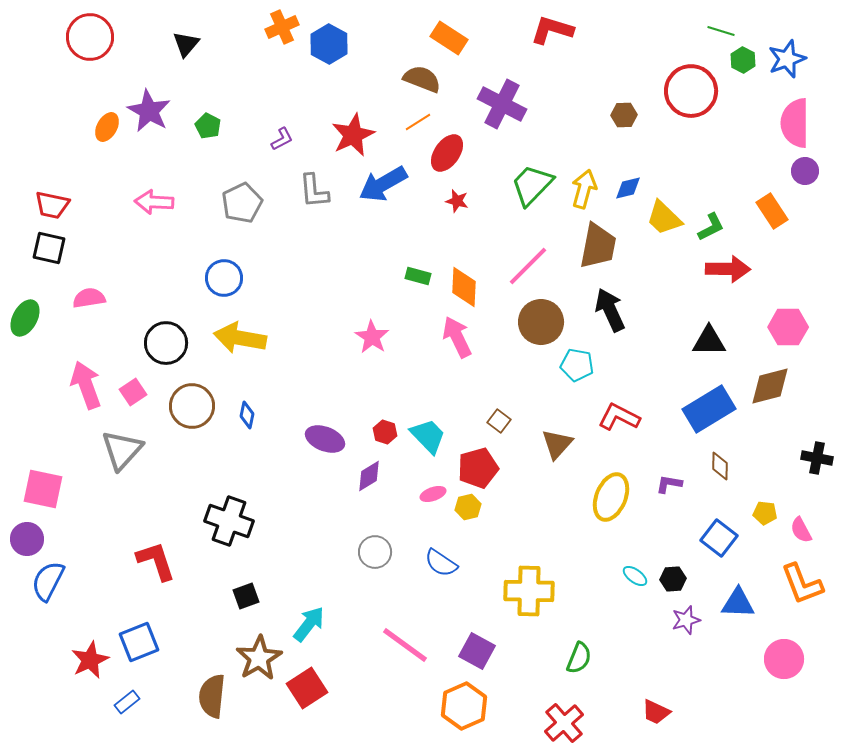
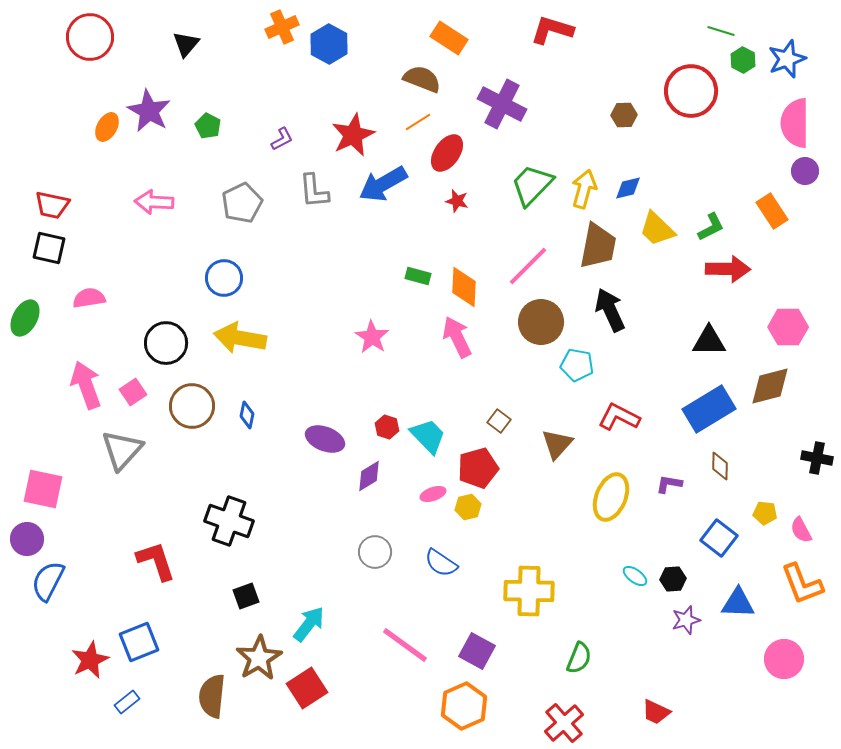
yellow trapezoid at (664, 218): moved 7 px left, 11 px down
red hexagon at (385, 432): moved 2 px right, 5 px up
